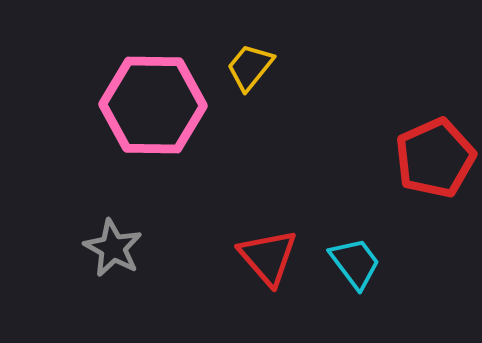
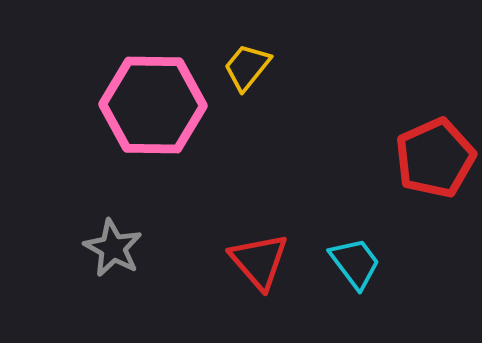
yellow trapezoid: moved 3 px left
red triangle: moved 9 px left, 4 px down
